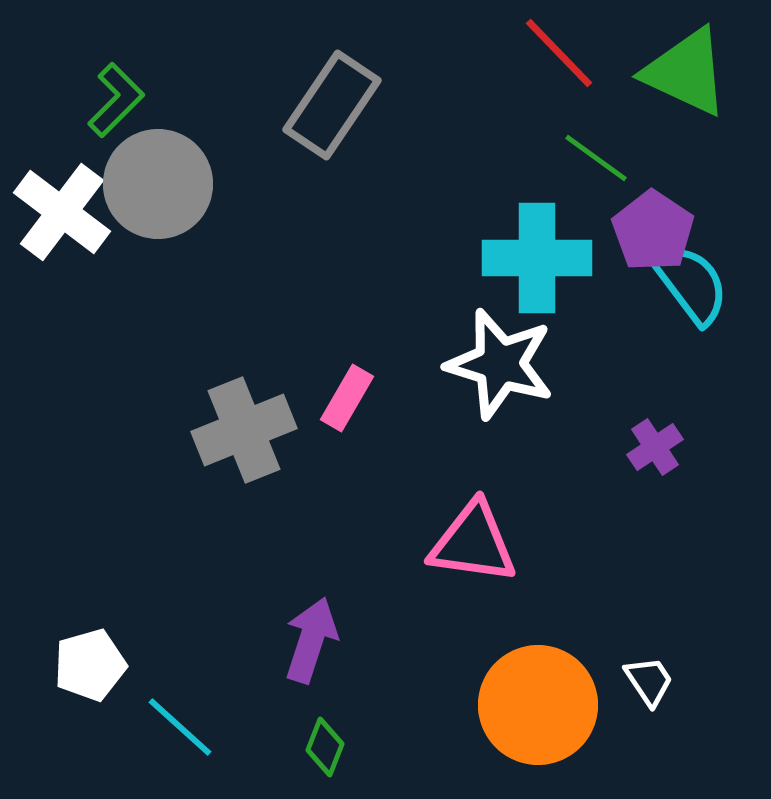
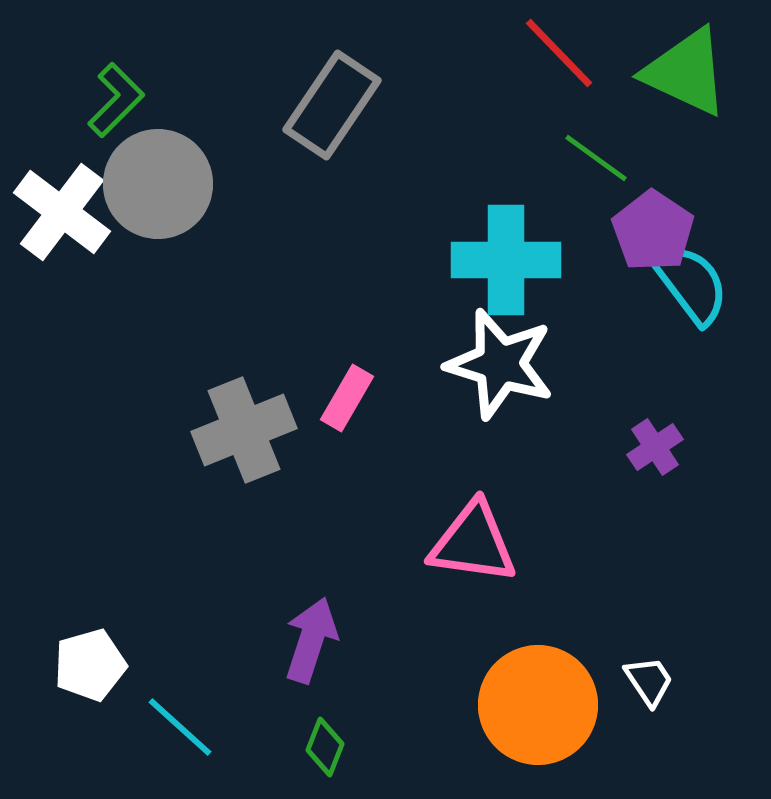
cyan cross: moved 31 px left, 2 px down
